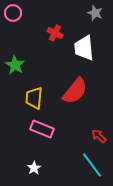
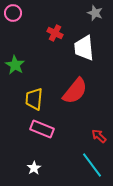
yellow trapezoid: moved 1 px down
